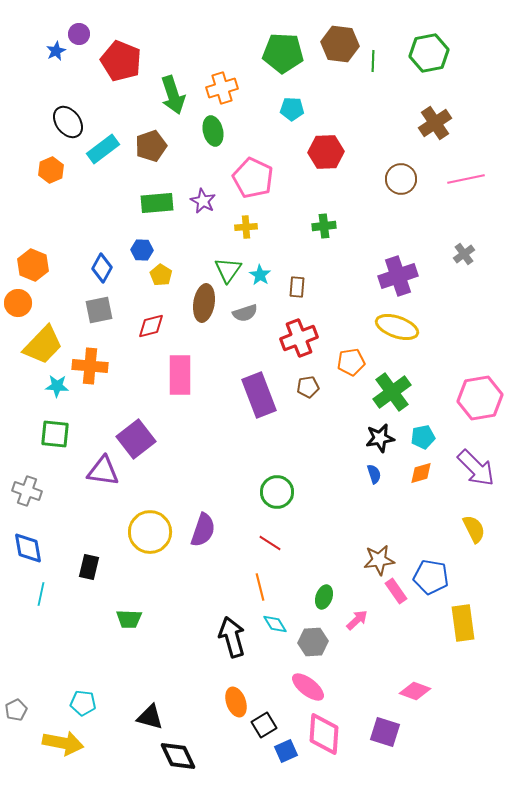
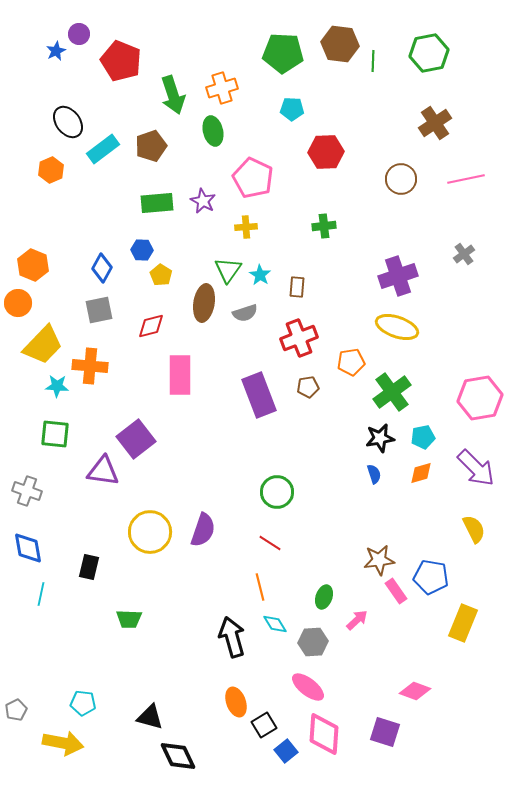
yellow rectangle at (463, 623): rotated 30 degrees clockwise
blue square at (286, 751): rotated 15 degrees counterclockwise
